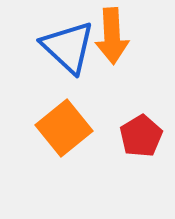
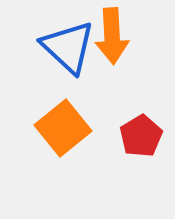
orange square: moved 1 px left
